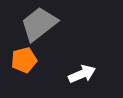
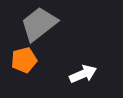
white arrow: moved 1 px right
